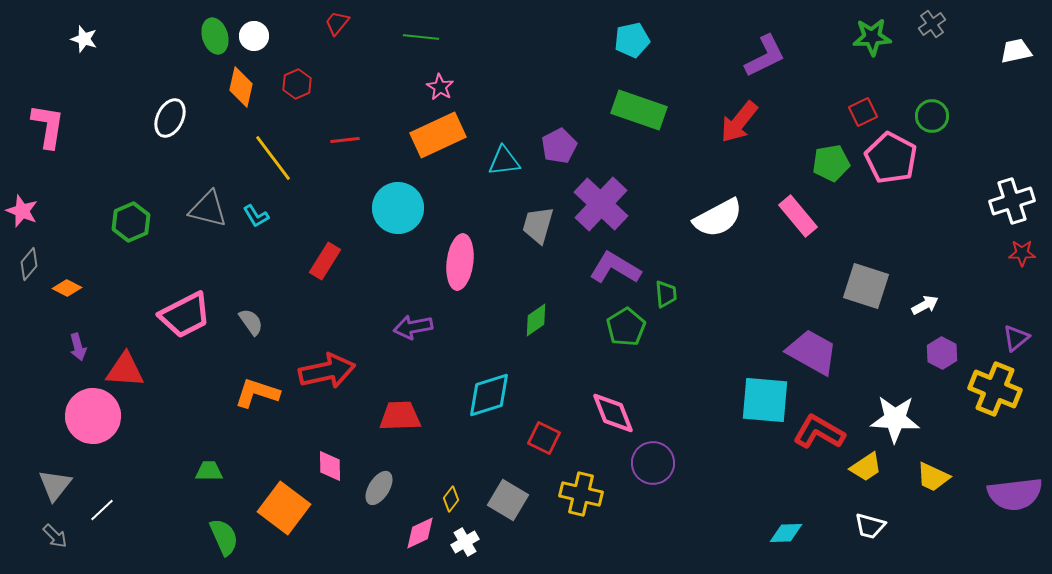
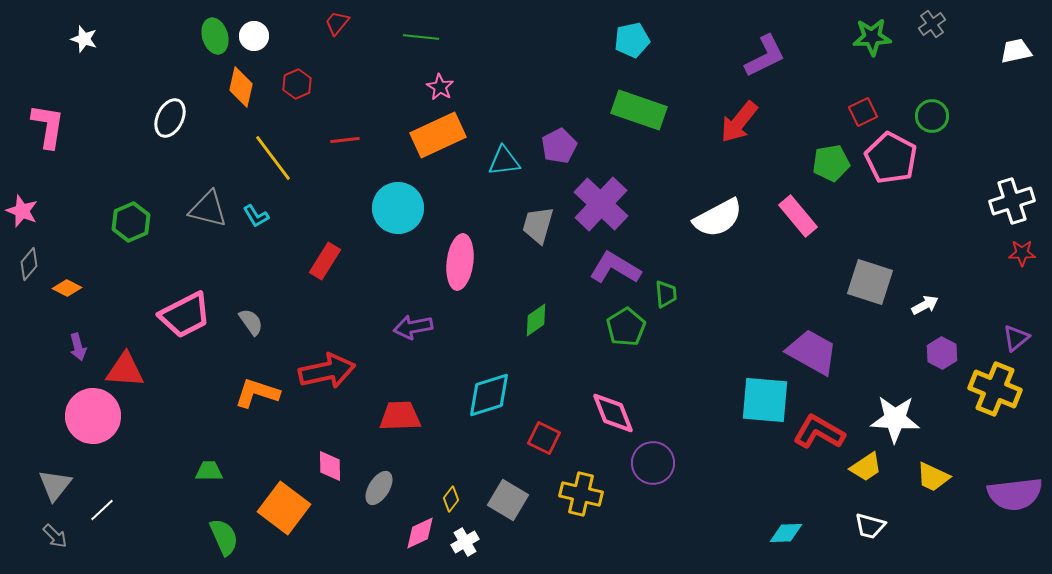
gray square at (866, 286): moved 4 px right, 4 px up
